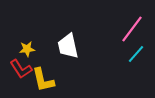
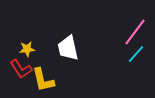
pink line: moved 3 px right, 3 px down
white trapezoid: moved 2 px down
